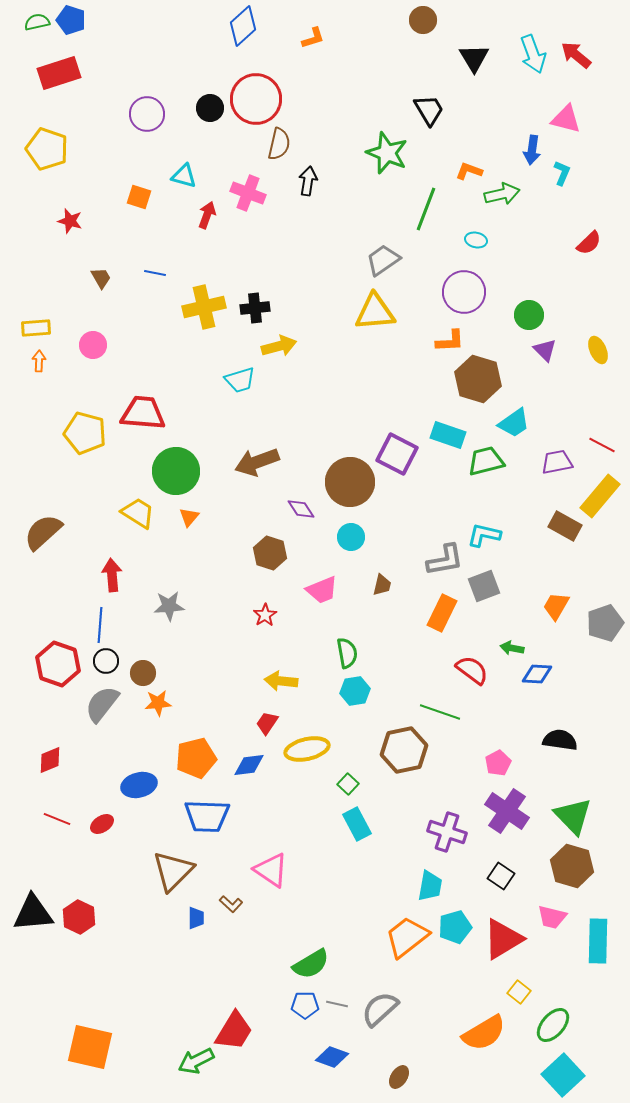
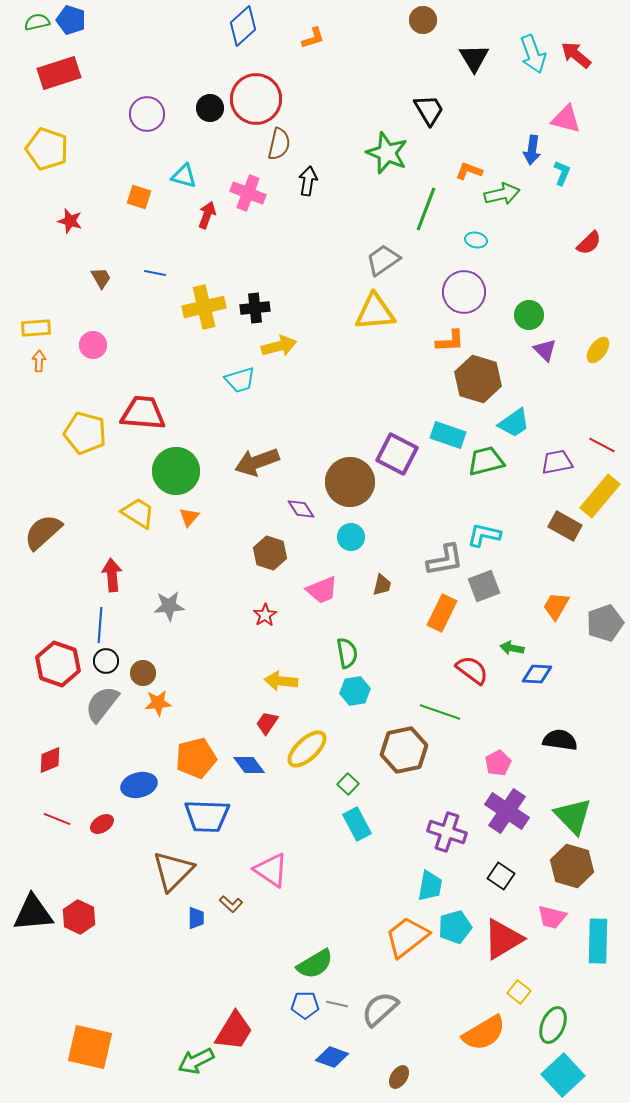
yellow ellipse at (598, 350): rotated 60 degrees clockwise
yellow ellipse at (307, 749): rotated 30 degrees counterclockwise
blue diamond at (249, 765): rotated 60 degrees clockwise
green semicircle at (311, 964): moved 4 px right
green ellipse at (553, 1025): rotated 18 degrees counterclockwise
